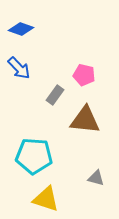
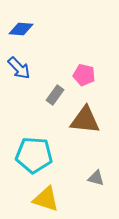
blue diamond: rotated 15 degrees counterclockwise
cyan pentagon: moved 1 px up
